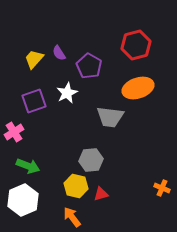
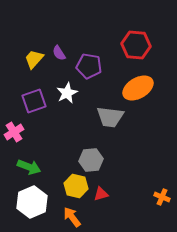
red hexagon: rotated 20 degrees clockwise
purple pentagon: rotated 20 degrees counterclockwise
orange ellipse: rotated 12 degrees counterclockwise
green arrow: moved 1 px right, 1 px down
orange cross: moved 9 px down
white hexagon: moved 9 px right, 2 px down
